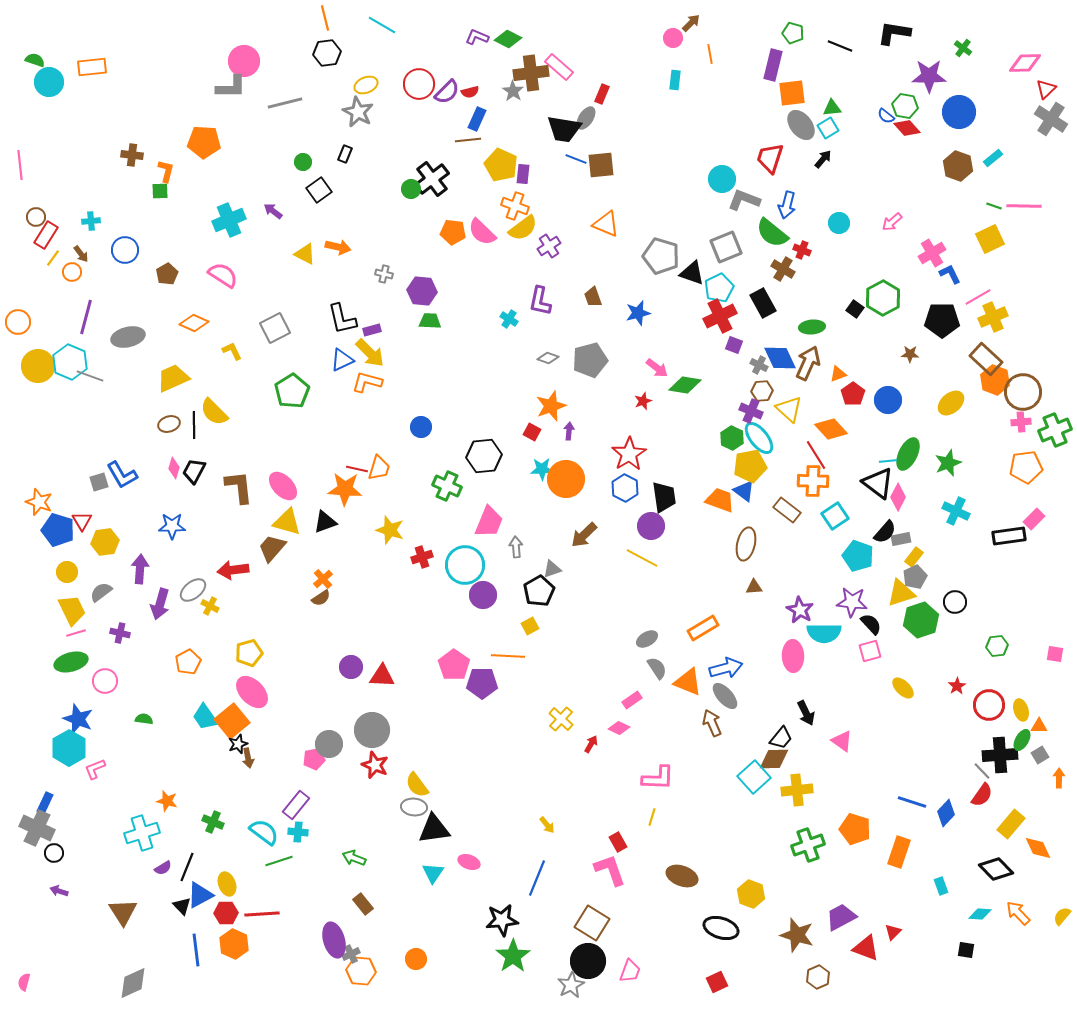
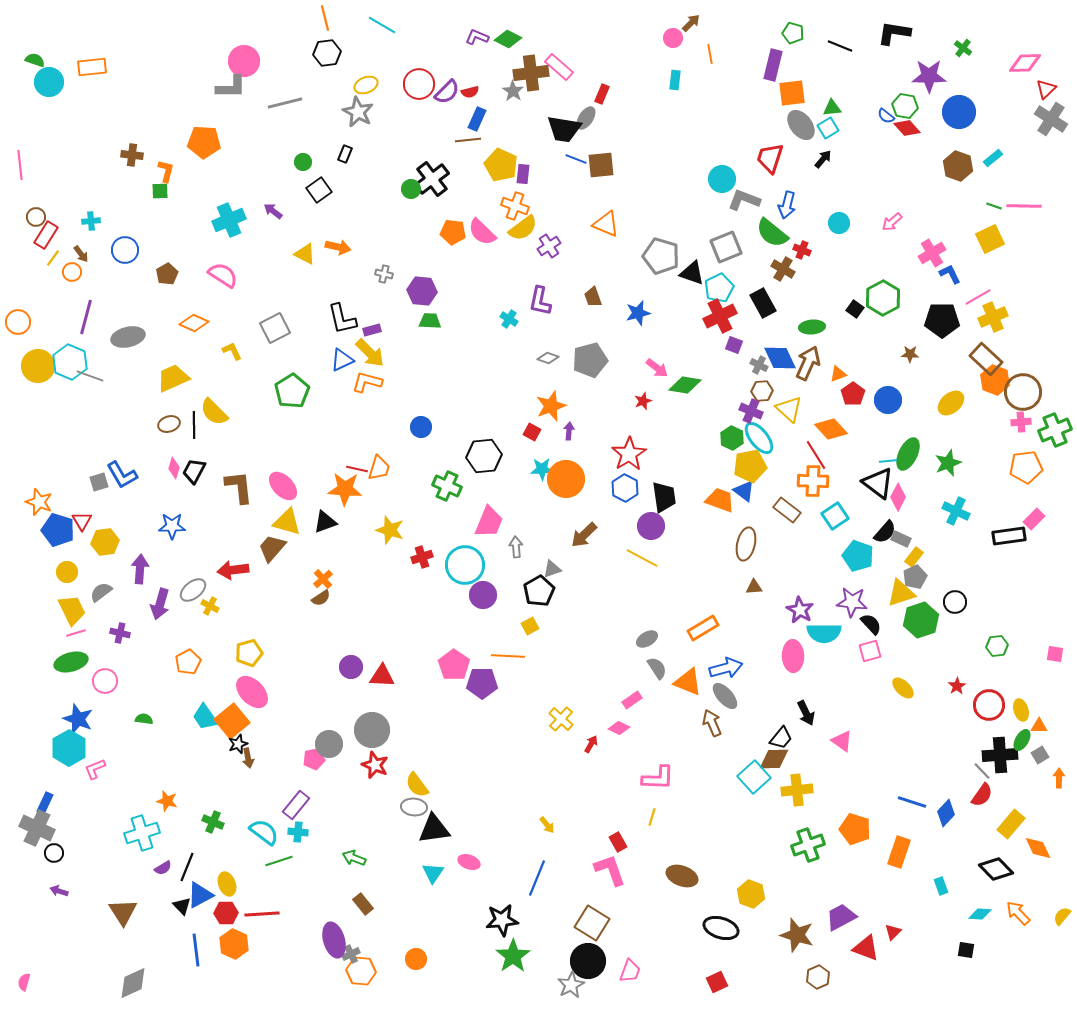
gray rectangle at (901, 539): rotated 36 degrees clockwise
